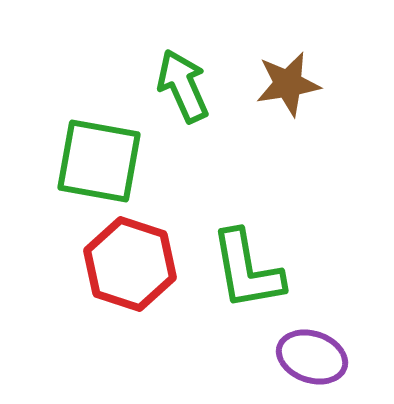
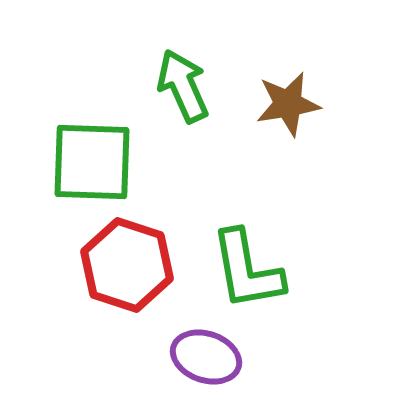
brown star: moved 20 px down
green square: moved 7 px left, 1 px down; rotated 8 degrees counterclockwise
red hexagon: moved 3 px left, 1 px down
purple ellipse: moved 106 px left
